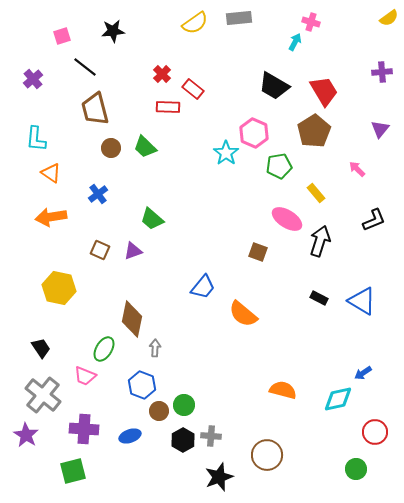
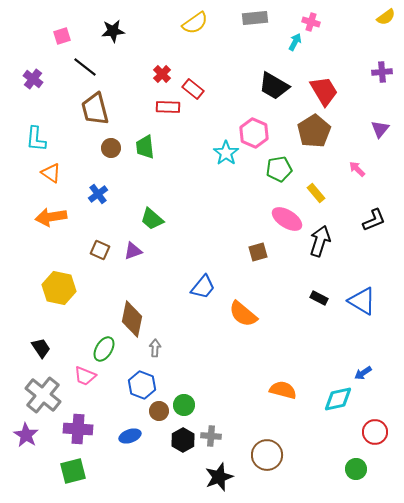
gray rectangle at (239, 18): moved 16 px right
yellow semicircle at (389, 18): moved 3 px left, 1 px up
purple cross at (33, 79): rotated 12 degrees counterclockwise
green trapezoid at (145, 147): rotated 40 degrees clockwise
green pentagon at (279, 166): moved 3 px down
brown square at (258, 252): rotated 36 degrees counterclockwise
purple cross at (84, 429): moved 6 px left
